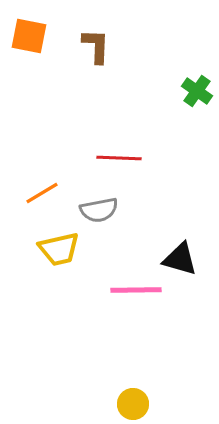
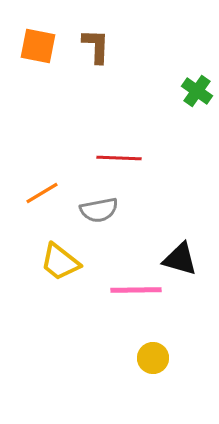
orange square: moved 9 px right, 10 px down
yellow trapezoid: moved 1 px right, 13 px down; rotated 51 degrees clockwise
yellow circle: moved 20 px right, 46 px up
